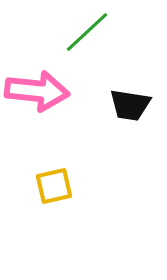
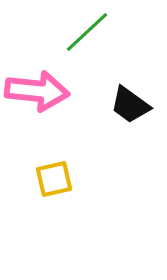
black trapezoid: rotated 27 degrees clockwise
yellow square: moved 7 px up
